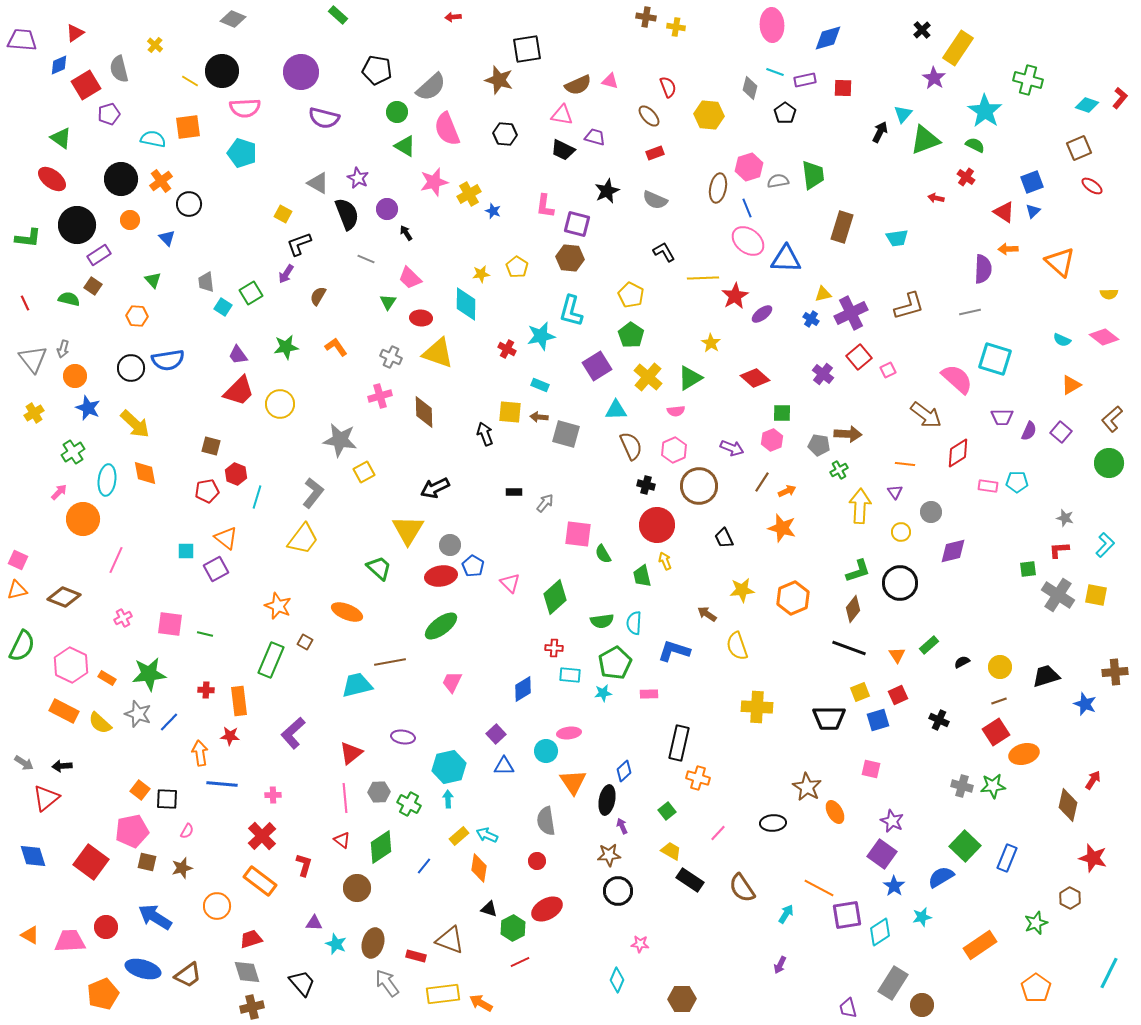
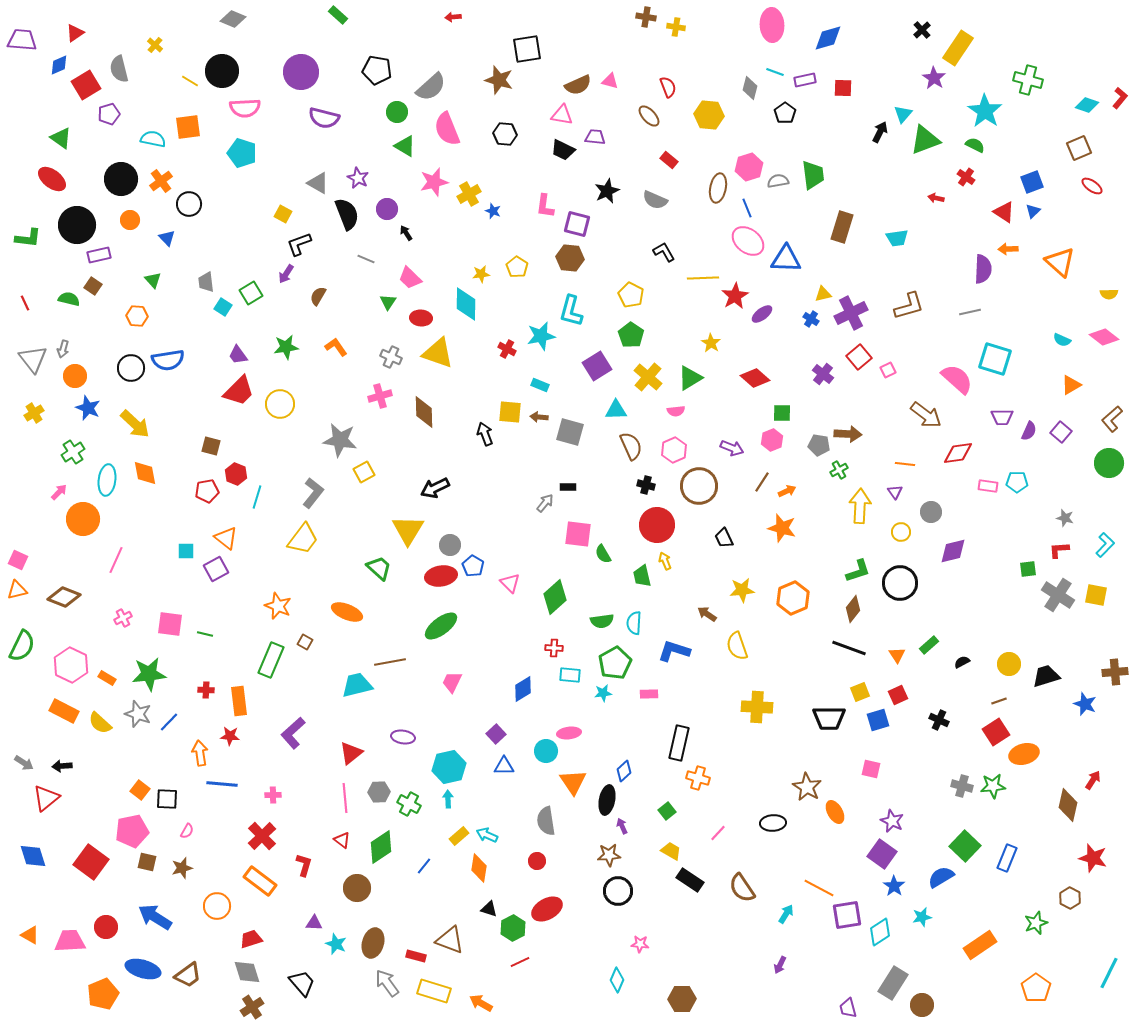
purple trapezoid at (595, 137): rotated 10 degrees counterclockwise
red rectangle at (655, 153): moved 14 px right, 7 px down; rotated 60 degrees clockwise
purple rectangle at (99, 255): rotated 20 degrees clockwise
gray square at (566, 434): moved 4 px right, 2 px up
red diamond at (958, 453): rotated 24 degrees clockwise
black rectangle at (514, 492): moved 54 px right, 5 px up
yellow circle at (1000, 667): moved 9 px right, 3 px up
yellow rectangle at (443, 994): moved 9 px left, 3 px up; rotated 24 degrees clockwise
brown cross at (252, 1007): rotated 20 degrees counterclockwise
